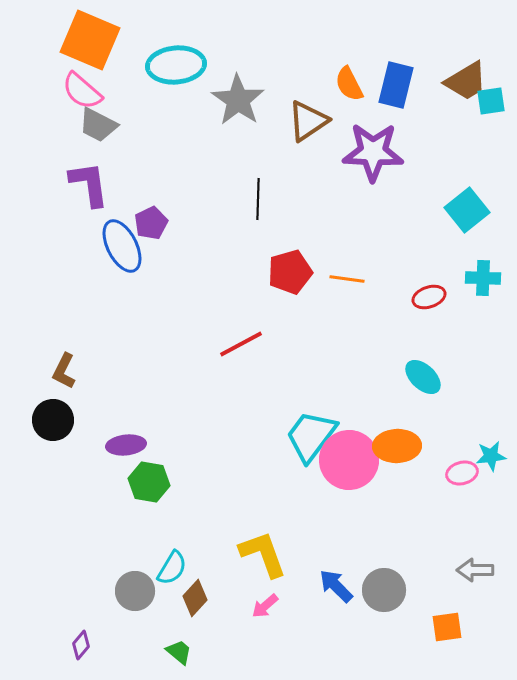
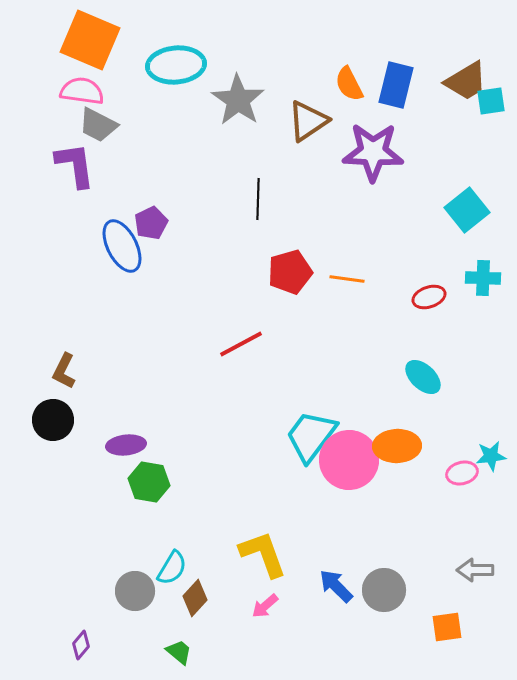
pink semicircle at (82, 91): rotated 147 degrees clockwise
purple L-shape at (89, 184): moved 14 px left, 19 px up
